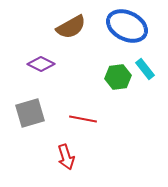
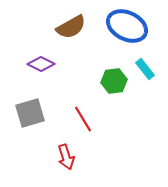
green hexagon: moved 4 px left, 4 px down
red line: rotated 48 degrees clockwise
